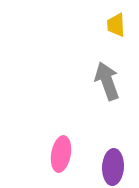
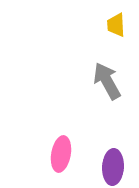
gray arrow: rotated 9 degrees counterclockwise
